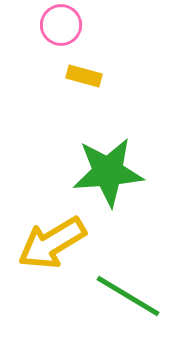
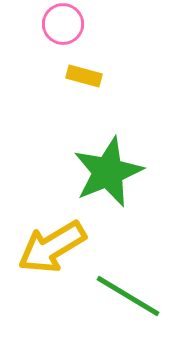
pink circle: moved 2 px right, 1 px up
green star: rotated 18 degrees counterclockwise
yellow arrow: moved 4 px down
